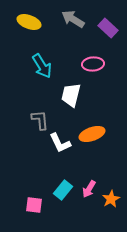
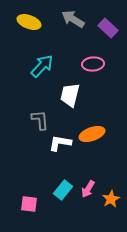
cyan arrow: rotated 105 degrees counterclockwise
white trapezoid: moved 1 px left
white L-shape: rotated 125 degrees clockwise
pink arrow: moved 1 px left
pink square: moved 5 px left, 1 px up
